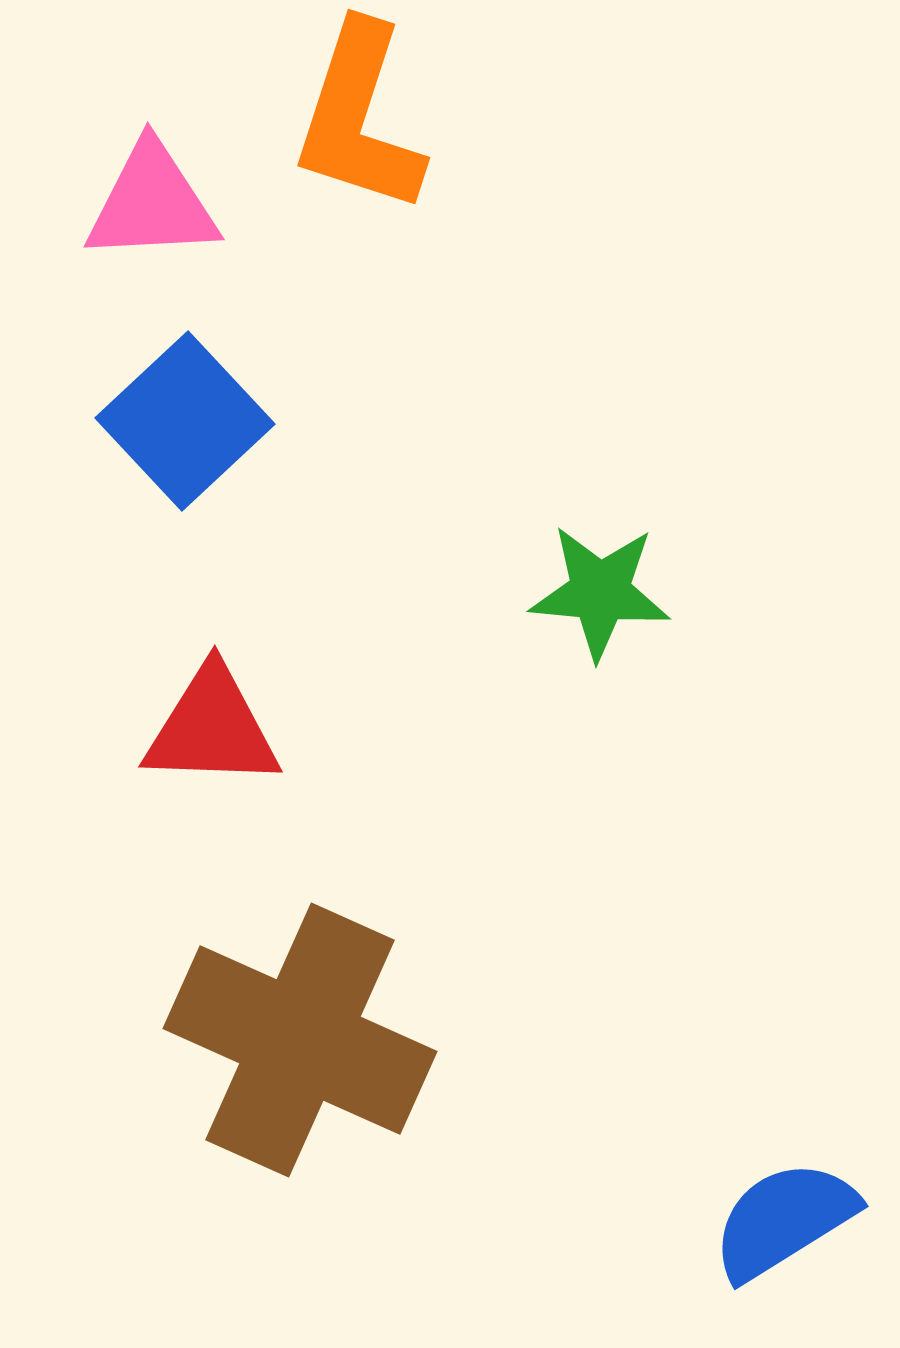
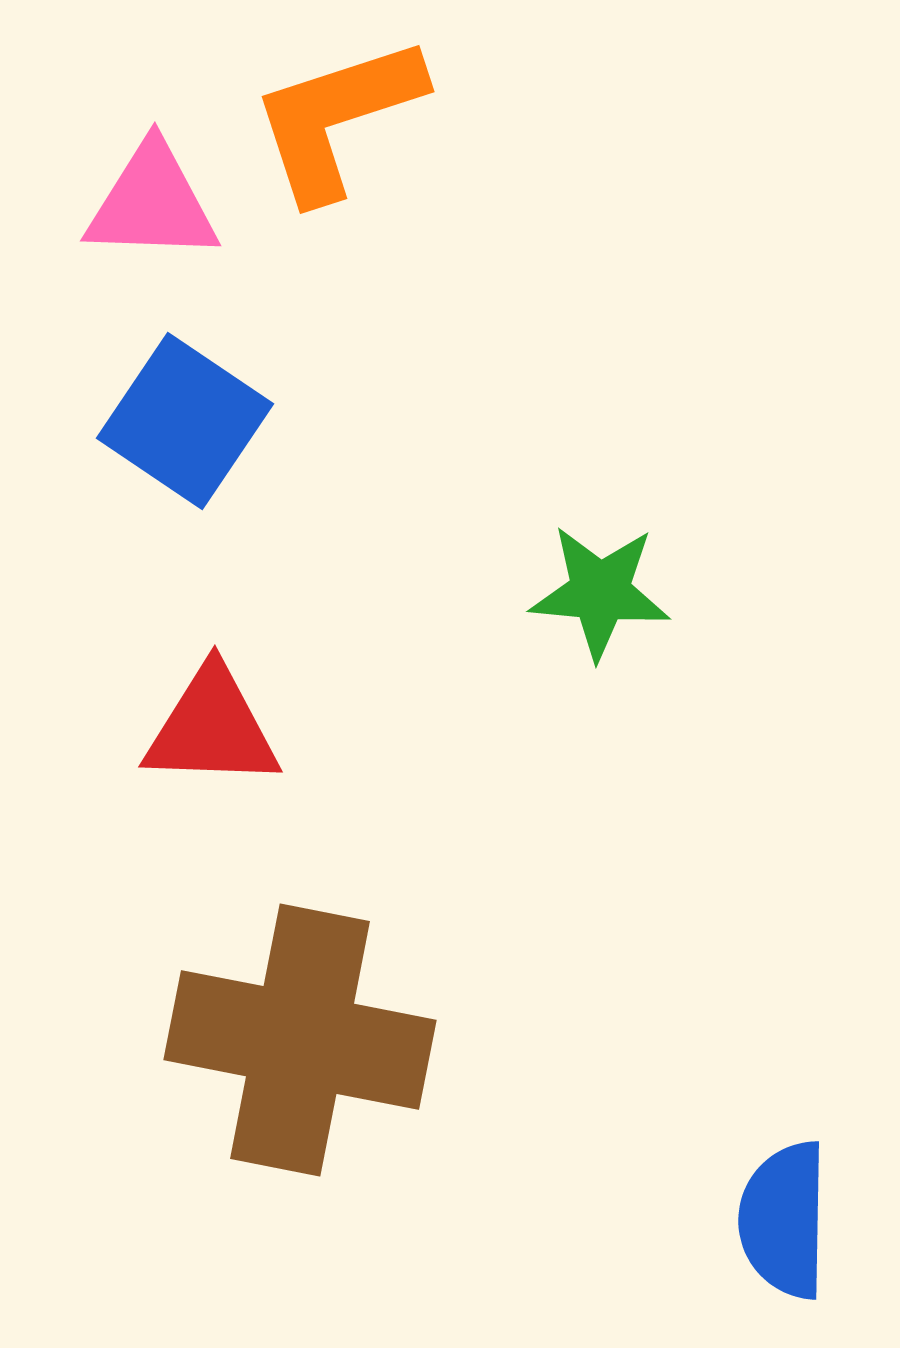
orange L-shape: moved 22 px left; rotated 54 degrees clockwise
pink triangle: rotated 5 degrees clockwise
blue square: rotated 13 degrees counterclockwise
brown cross: rotated 13 degrees counterclockwise
blue semicircle: rotated 57 degrees counterclockwise
